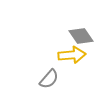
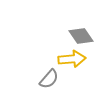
yellow arrow: moved 4 px down
